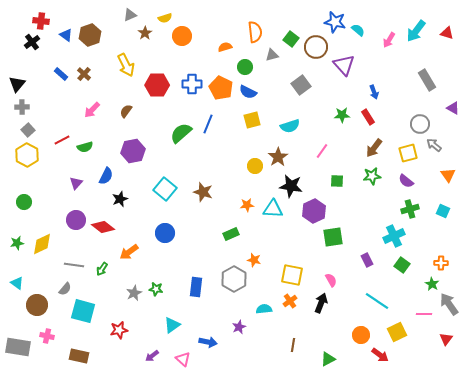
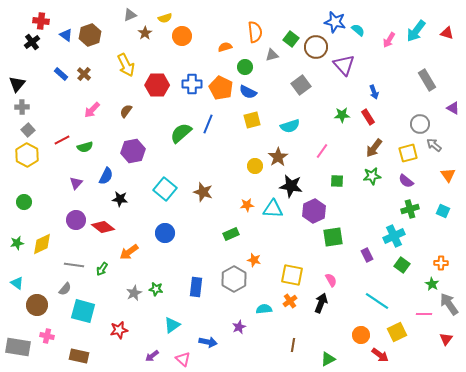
black star at (120, 199): rotated 28 degrees clockwise
purple rectangle at (367, 260): moved 5 px up
